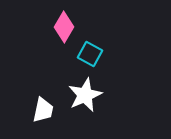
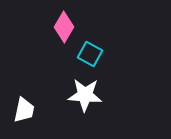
white star: rotated 28 degrees clockwise
white trapezoid: moved 19 px left
